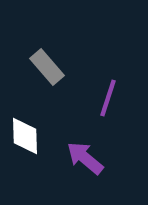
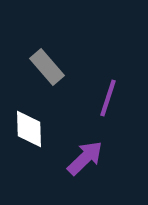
white diamond: moved 4 px right, 7 px up
purple arrow: rotated 96 degrees clockwise
